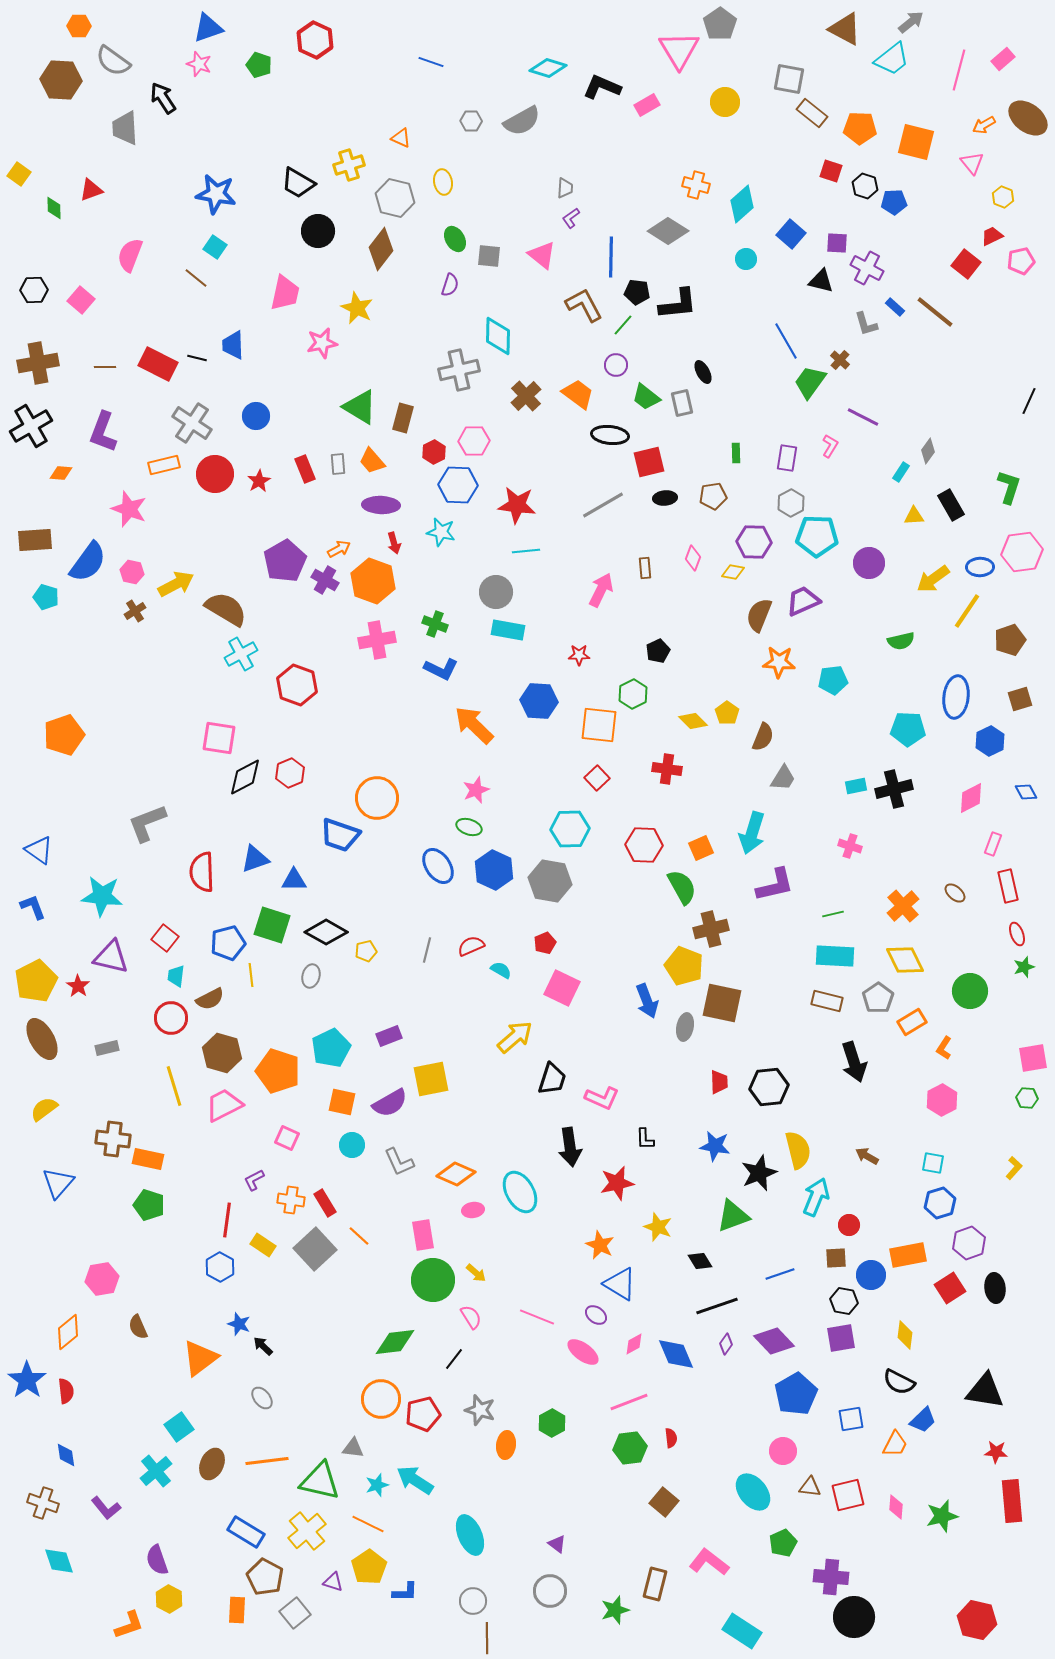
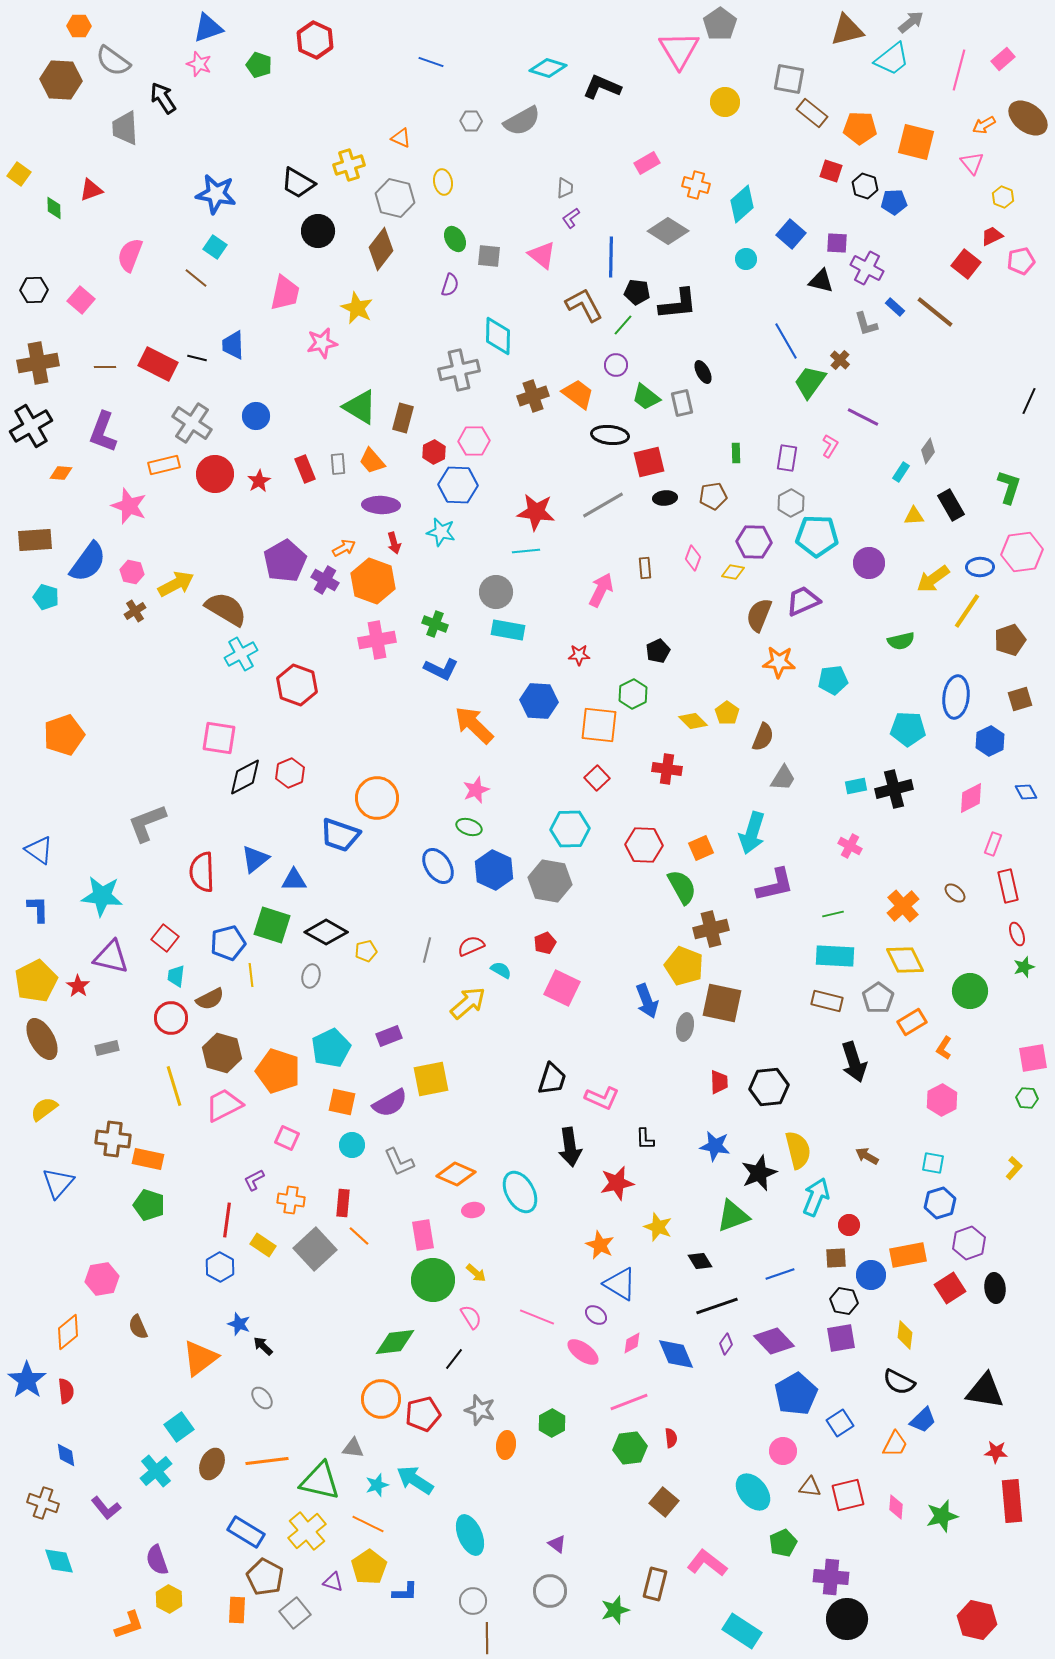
brown triangle at (845, 29): moved 2 px right, 1 px down; rotated 42 degrees counterclockwise
pink rectangle at (647, 105): moved 58 px down
brown cross at (526, 396): moved 7 px right; rotated 24 degrees clockwise
red star at (517, 505): moved 19 px right, 7 px down
pink star at (129, 509): moved 3 px up
orange arrow at (339, 549): moved 5 px right, 1 px up
pink cross at (850, 846): rotated 10 degrees clockwise
blue triangle at (255, 859): rotated 20 degrees counterclockwise
blue L-shape at (33, 907): moved 5 px right, 2 px down; rotated 20 degrees clockwise
yellow arrow at (515, 1037): moved 47 px left, 34 px up
red rectangle at (325, 1203): moved 18 px right; rotated 36 degrees clockwise
pink diamond at (634, 1344): moved 2 px left, 1 px up
blue square at (851, 1419): moved 11 px left, 4 px down; rotated 24 degrees counterclockwise
pink L-shape at (709, 1562): moved 2 px left, 1 px down
black circle at (854, 1617): moved 7 px left, 2 px down
